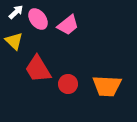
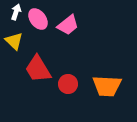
white arrow: rotated 28 degrees counterclockwise
